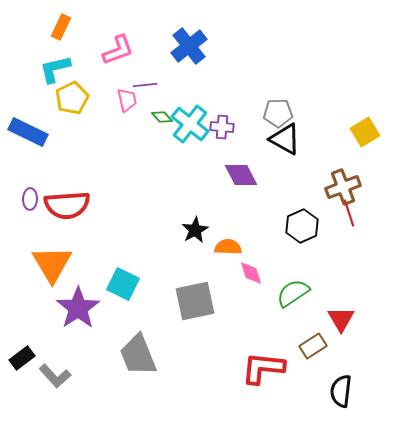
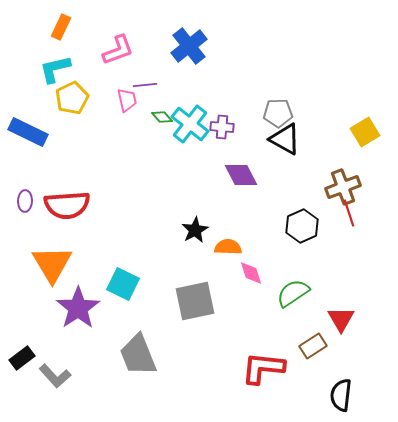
purple ellipse: moved 5 px left, 2 px down
black semicircle: moved 4 px down
